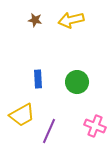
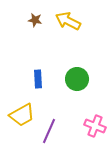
yellow arrow: moved 3 px left, 1 px down; rotated 40 degrees clockwise
green circle: moved 3 px up
